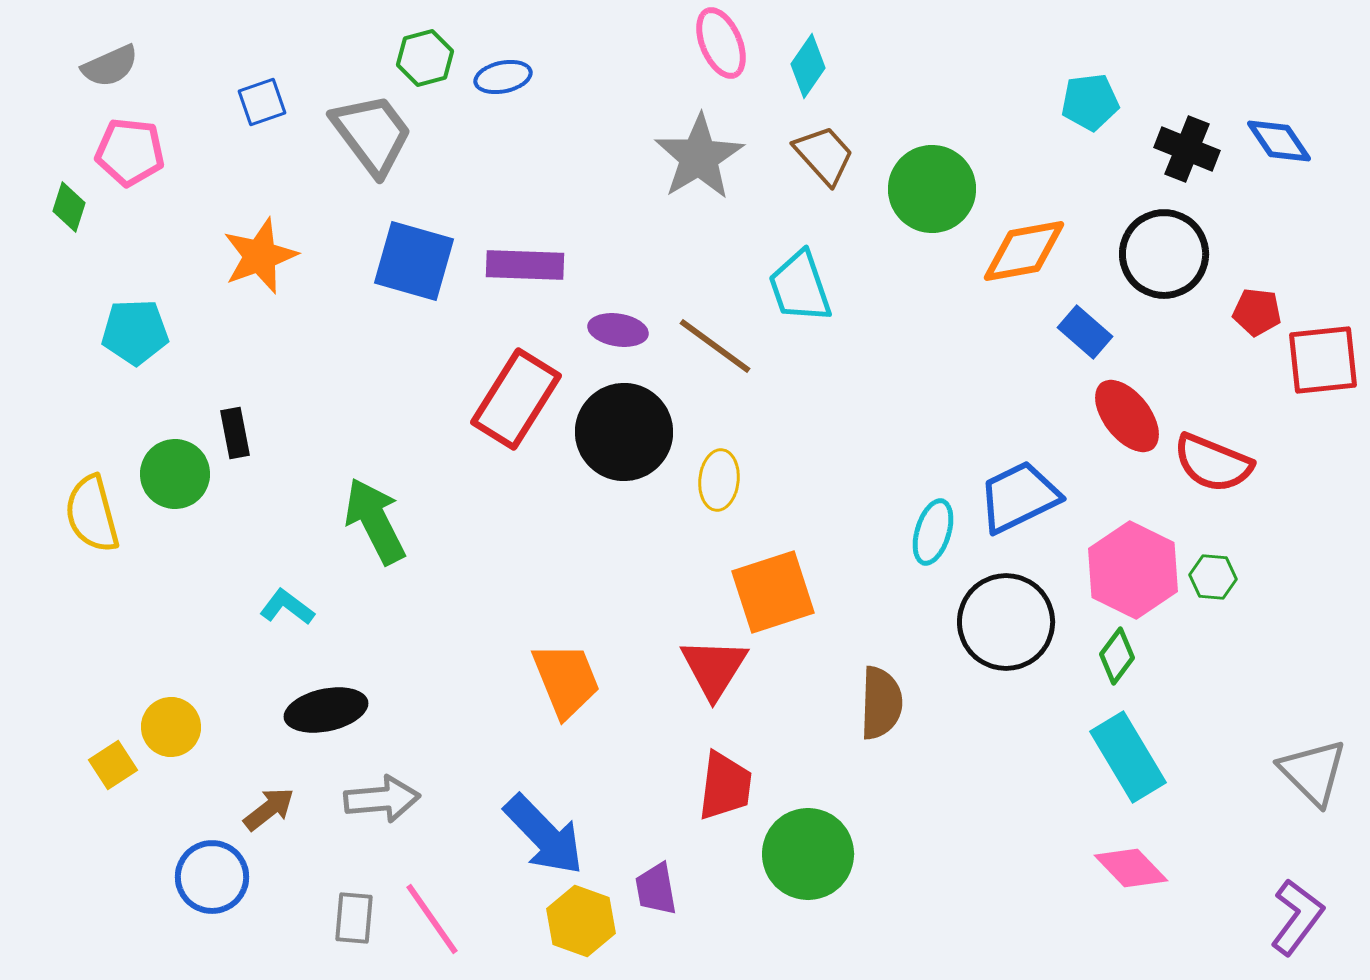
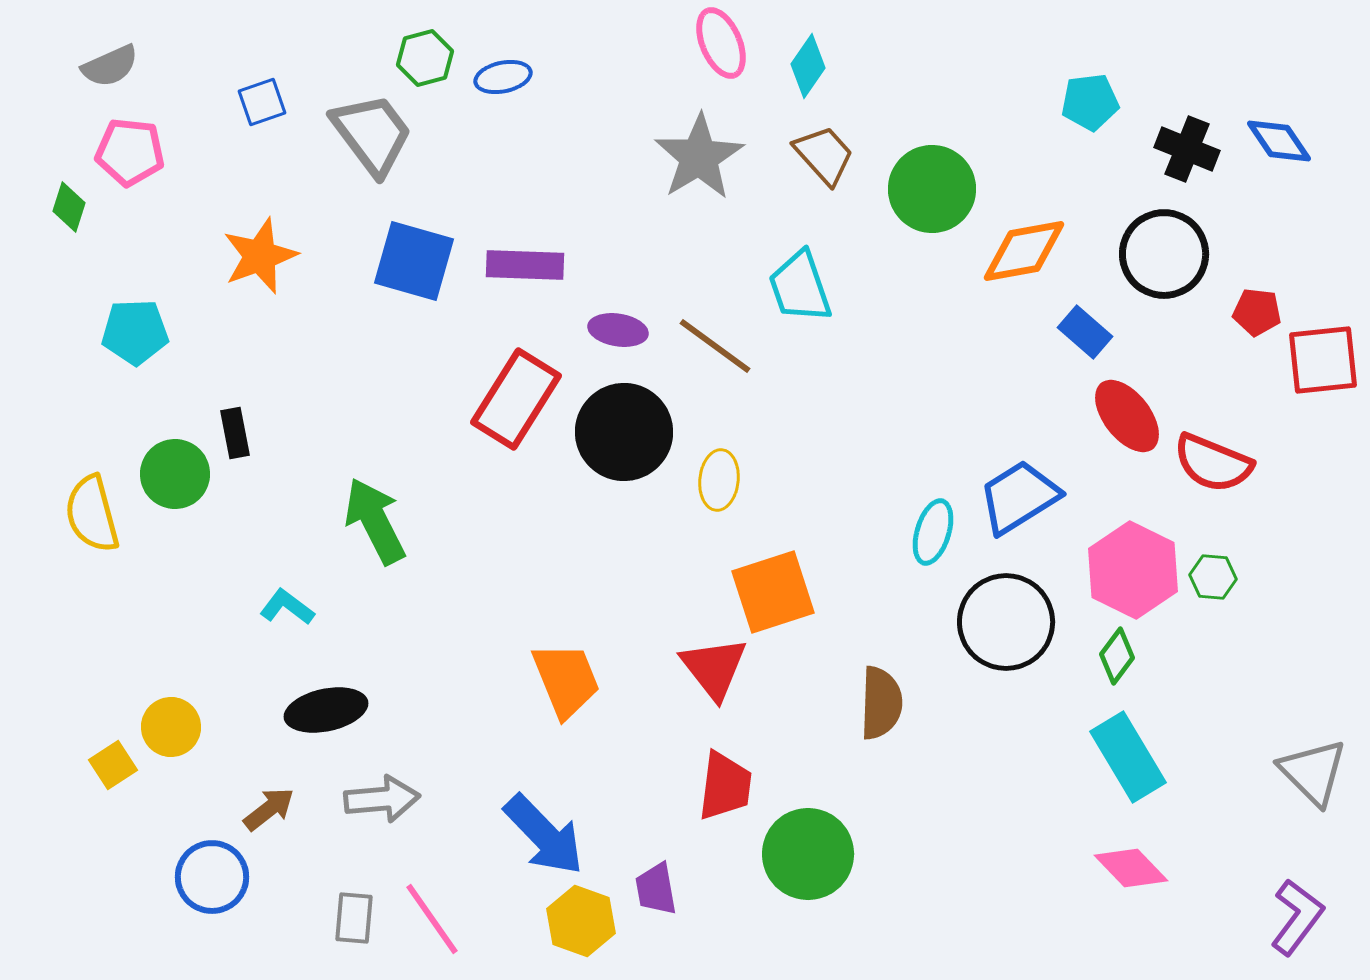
blue trapezoid at (1019, 497): rotated 6 degrees counterclockwise
red triangle at (714, 668): rotated 10 degrees counterclockwise
